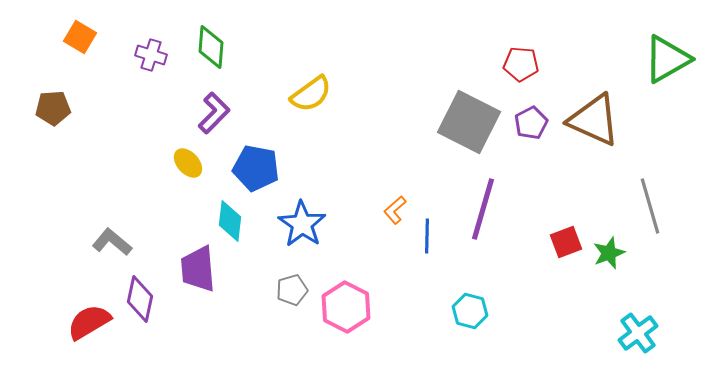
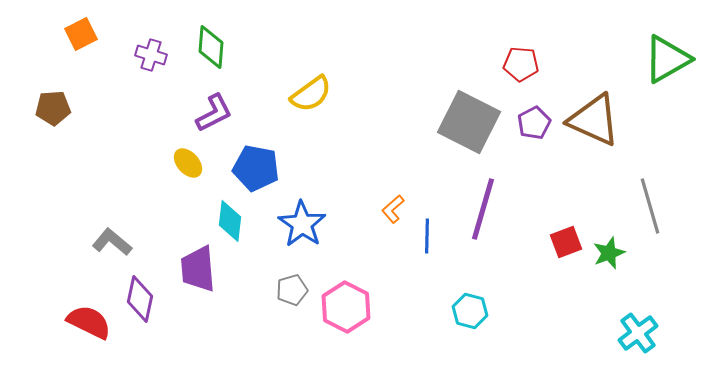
orange square: moved 1 px right, 3 px up; rotated 32 degrees clockwise
purple L-shape: rotated 18 degrees clockwise
purple pentagon: moved 3 px right
orange L-shape: moved 2 px left, 1 px up
red semicircle: rotated 57 degrees clockwise
